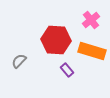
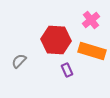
purple rectangle: rotated 16 degrees clockwise
